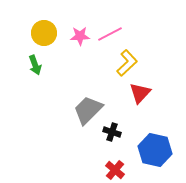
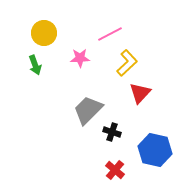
pink star: moved 22 px down
